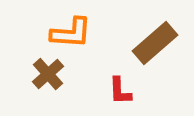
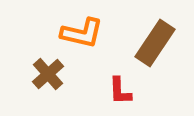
orange L-shape: moved 11 px right; rotated 9 degrees clockwise
brown rectangle: rotated 15 degrees counterclockwise
